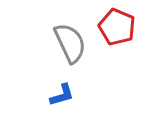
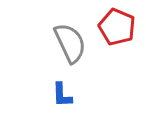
blue L-shape: rotated 104 degrees clockwise
